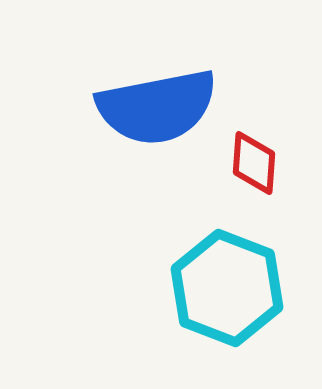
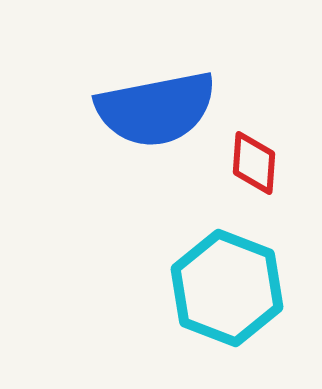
blue semicircle: moved 1 px left, 2 px down
